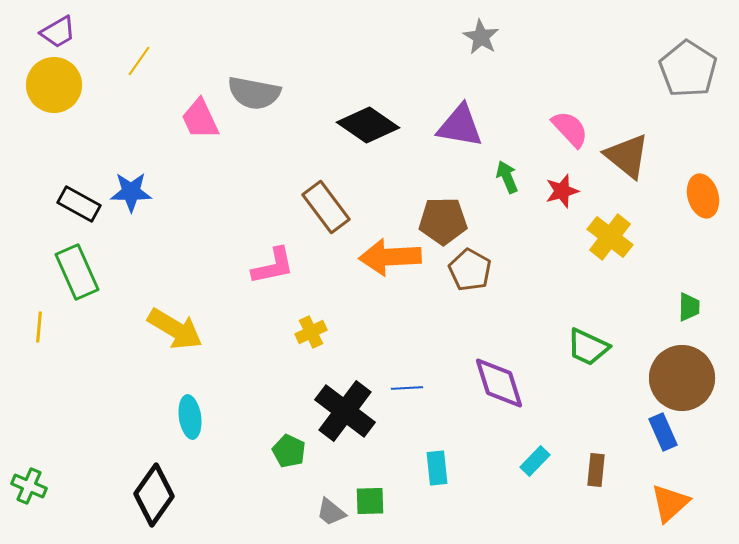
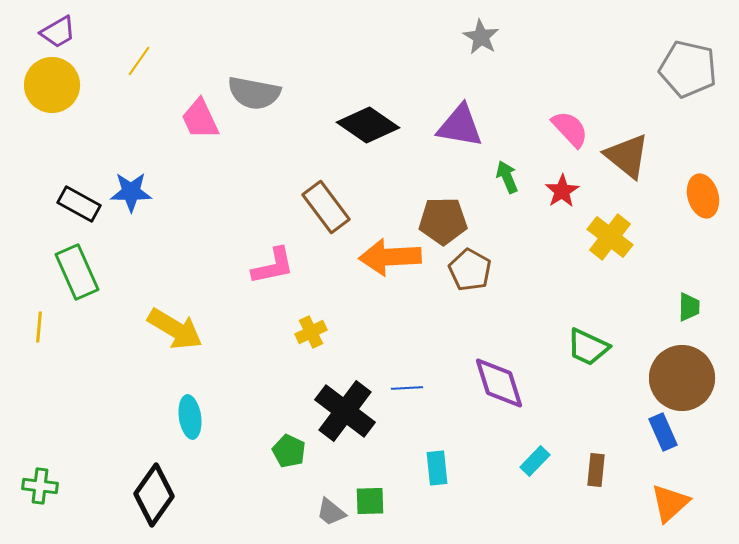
gray pentagon at (688, 69): rotated 20 degrees counterclockwise
yellow circle at (54, 85): moved 2 px left
red star at (562, 191): rotated 16 degrees counterclockwise
green cross at (29, 486): moved 11 px right; rotated 16 degrees counterclockwise
